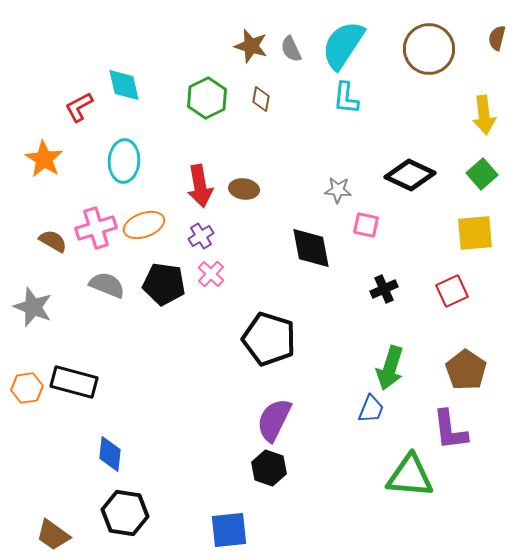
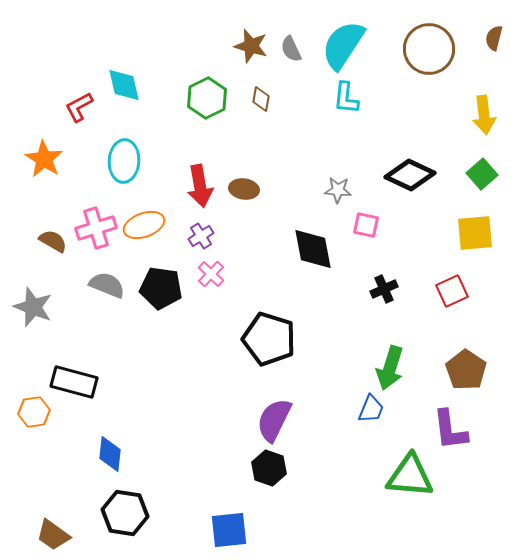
brown semicircle at (497, 38): moved 3 px left
black diamond at (311, 248): moved 2 px right, 1 px down
black pentagon at (164, 284): moved 3 px left, 4 px down
orange hexagon at (27, 388): moved 7 px right, 24 px down
